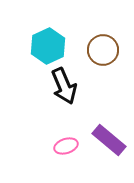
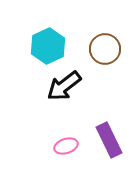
brown circle: moved 2 px right, 1 px up
black arrow: rotated 75 degrees clockwise
purple rectangle: rotated 24 degrees clockwise
